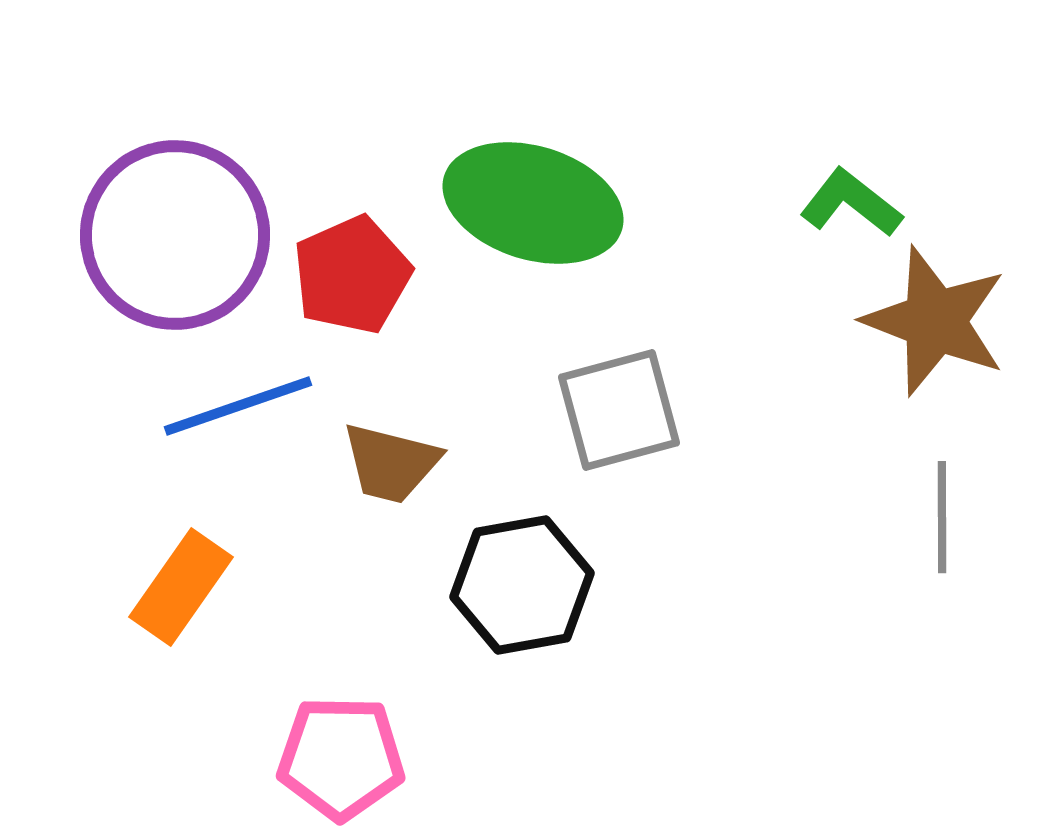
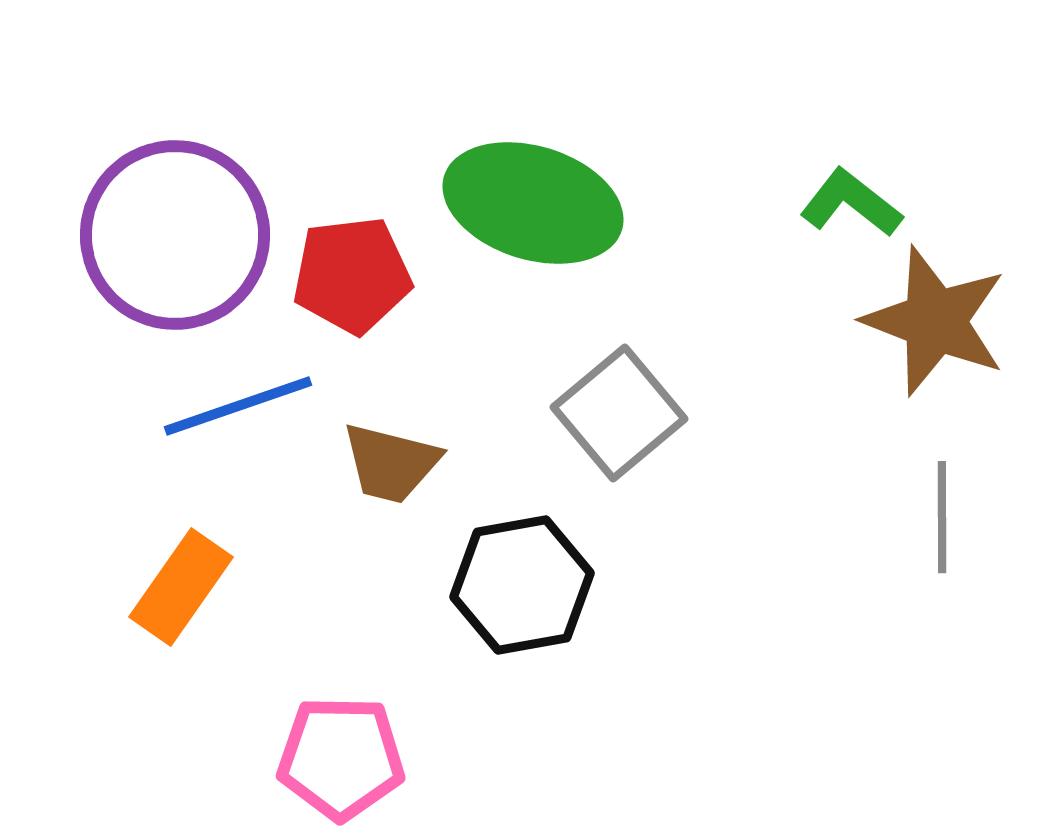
red pentagon: rotated 17 degrees clockwise
gray square: moved 3 px down; rotated 25 degrees counterclockwise
